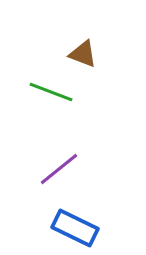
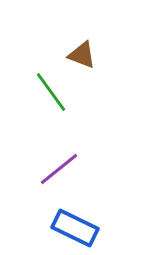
brown triangle: moved 1 px left, 1 px down
green line: rotated 33 degrees clockwise
